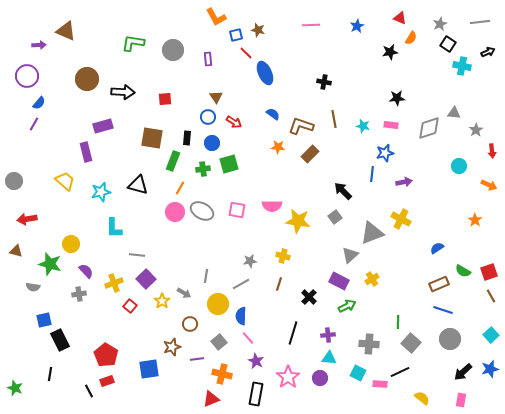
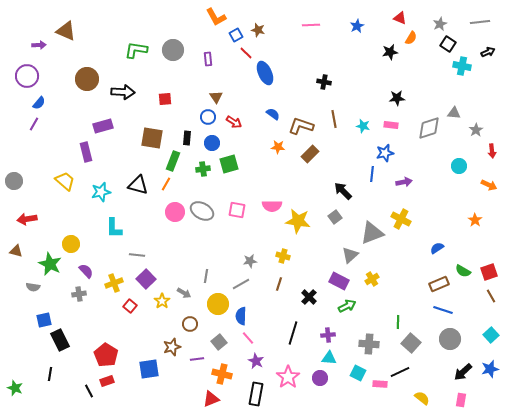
blue square at (236, 35): rotated 16 degrees counterclockwise
green L-shape at (133, 43): moved 3 px right, 7 px down
orange line at (180, 188): moved 14 px left, 4 px up
green star at (50, 264): rotated 10 degrees clockwise
